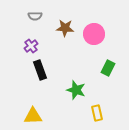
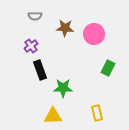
green star: moved 13 px left, 2 px up; rotated 18 degrees counterclockwise
yellow triangle: moved 20 px right
